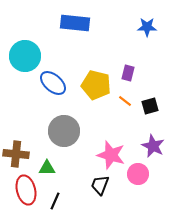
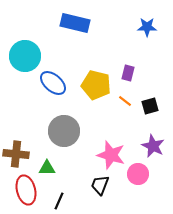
blue rectangle: rotated 8 degrees clockwise
black line: moved 4 px right
